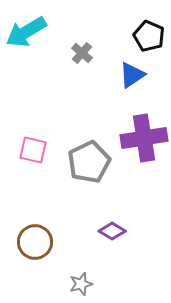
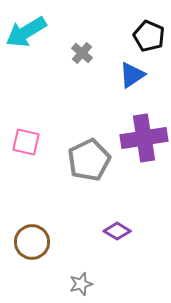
pink square: moved 7 px left, 8 px up
gray pentagon: moved 2 px up
purple diamond: moved 5 px right
brown circle: moved 3 px left
